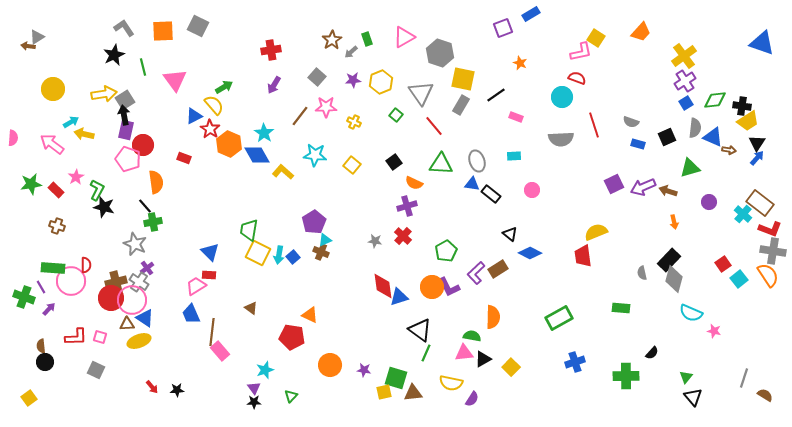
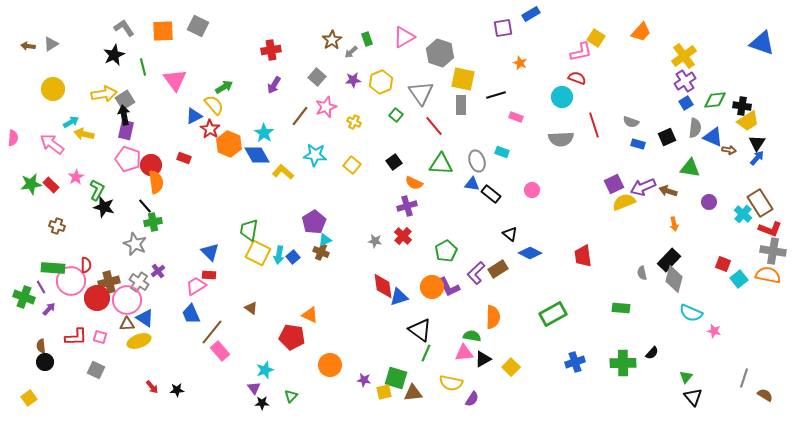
purple square at (503, 28): rotated 12 degrees clockwise
gray triangle at (37, 37): moved 14 px right, 7 px down
black line at (496, 95): rotated 18 degrees clockwise
gray rectangle at (461, 105): rotated 30 degrees counterclockwise
pink star at (326, 107): rotated 20 degrees counterclockwise
red circle at (143, 145): moved 8 px right, 20 px down
cyan rectangle at (514, 156): moved 12 px left, 4 px up; rotated 24 degrees clockwise
green triangle at (690, 168): rotated 25 degrees clockwise
red rectangle at (56, 190): moved 5 px left, 5 px up
brown rectangle at (760, 203): rotated 20 degrees clockwise
orange arrow at (674, 222): moved 2 px down
yellow semicircle at (596, 232): moved 28 px right, 30 px up
red square at (723, 264): rotated 35 degrees counterclockwise
purple cross at (147, 268): moved 11 px right, 3 px down
orange semicircle at (768, 275): rotated 45 degrees counterclockwise
brown cross at (116, 282): moved 7 px left
red circle at (111, 298): moved 14 px left
pink circle at (132, 300): moved 5 px left
green rectangle at (559, 318): moved 6 px left, 4 px up
brown line at (212, 332): rotated 32 degrees clockwise
purple star at (364, 370): moved 10 px down
green cross at (626, 376): moved 3 px left, 13 px up
black star at (254, 402): moved 8 px right, 1 px down
